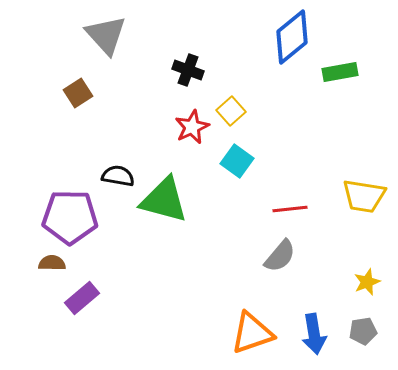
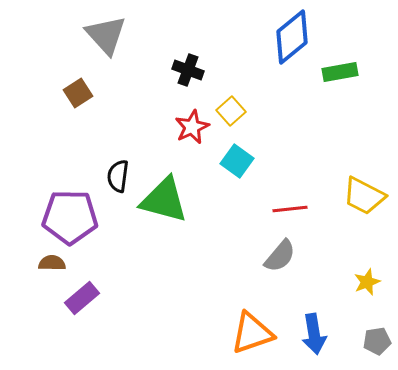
black semicircle: rotated 92 degrees counterclockwise
yellow trapezoid: rotated 18 degrees clockwise
gray pentagon: moved 14 px right, 10 px down
